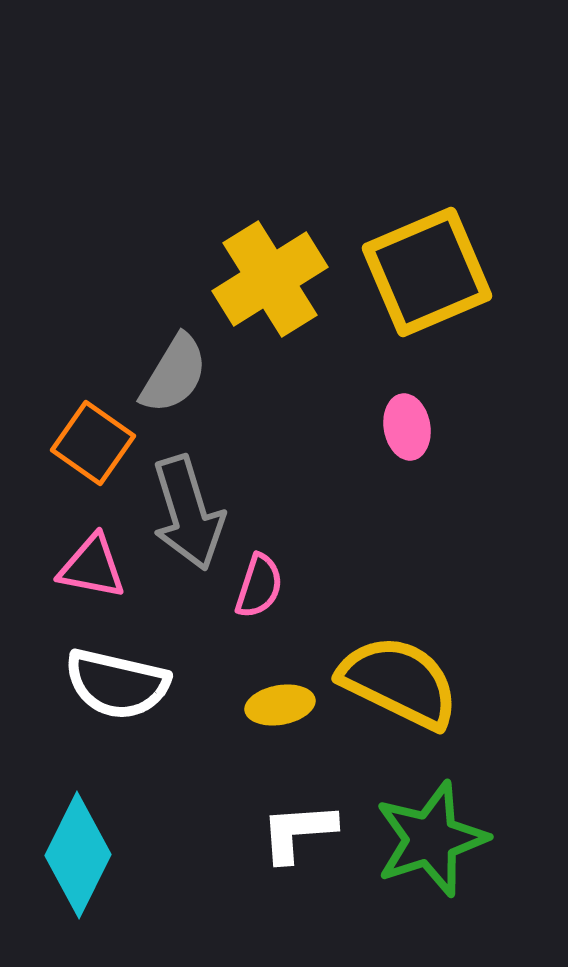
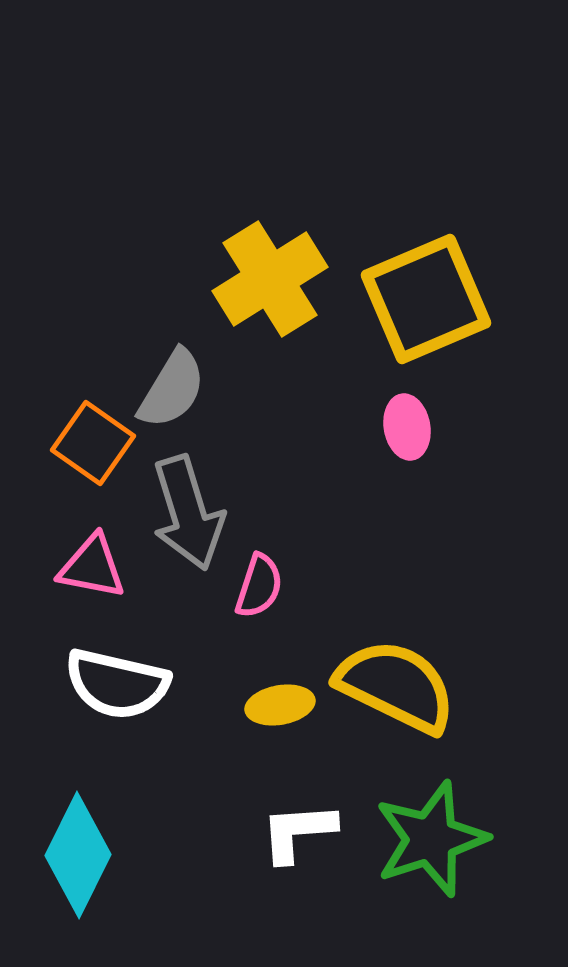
yellow square: moved 1 px left, 27 px down
gray semicircle: moved 2 px left, 15 px down
yellow semicircle: moved 3 px left, 4 px down
